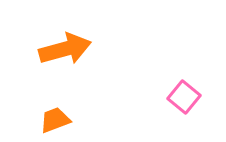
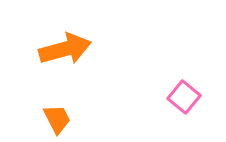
orange trapezoid: moved 2 px right, 1 px up; rotated 84 degrees clockwise
